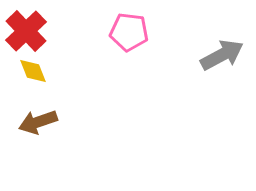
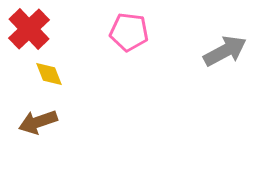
red cross: moved 3 px right, 2 px up
gray arrow: moved 3 px right, 4 px up
yellow diamond: moved 16 px right, 3 px down
